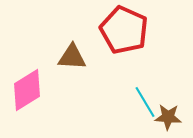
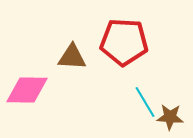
red pentagon: moved 12 px down; rotated 21 degrees counterclockwise
pink diamond: rotated 33 degrees clockwise
brown star: moved 2 px right
